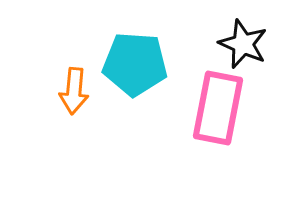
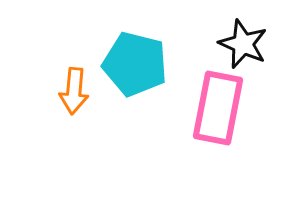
cyan pentagon: rotated 10 degrees clockwise
